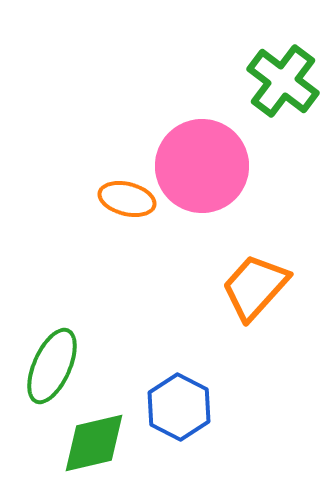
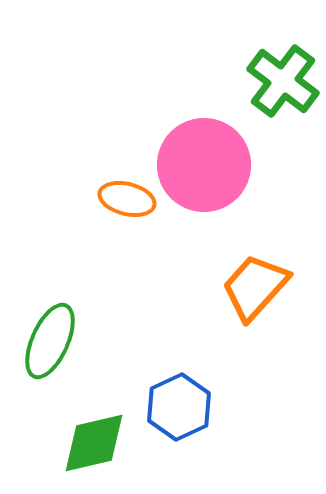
pink circle: moved 2 px right, 1 px up
green ellipse: moved 2 px left, 25 px up
blue hexagon: rotated 8 degrees clockwise
